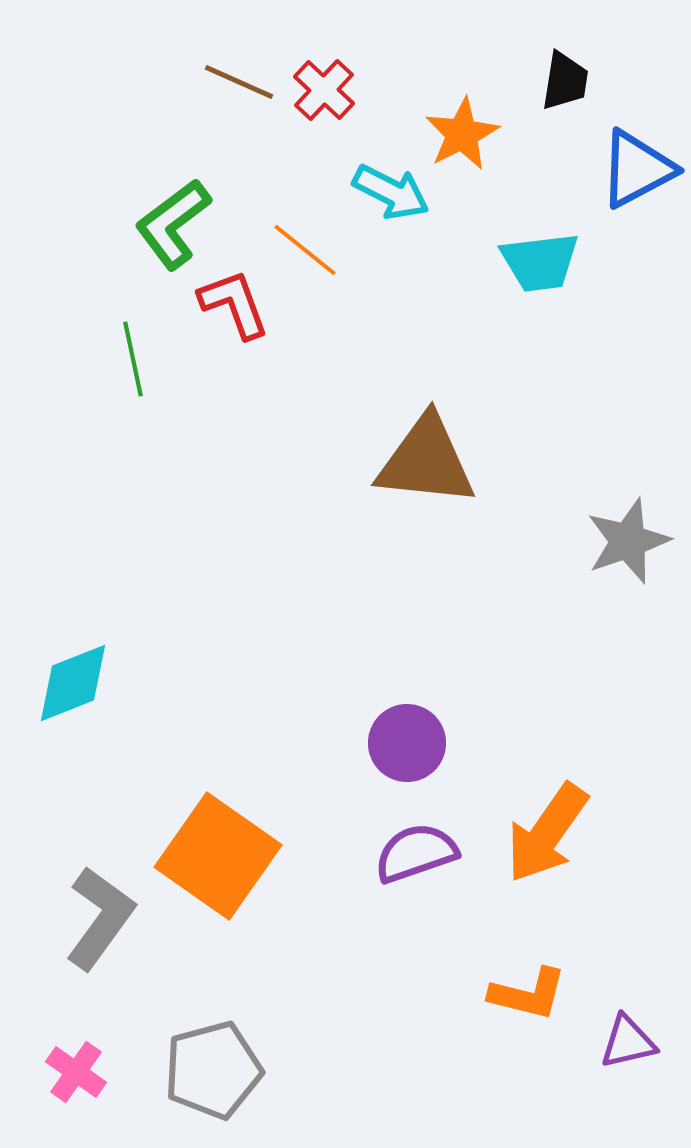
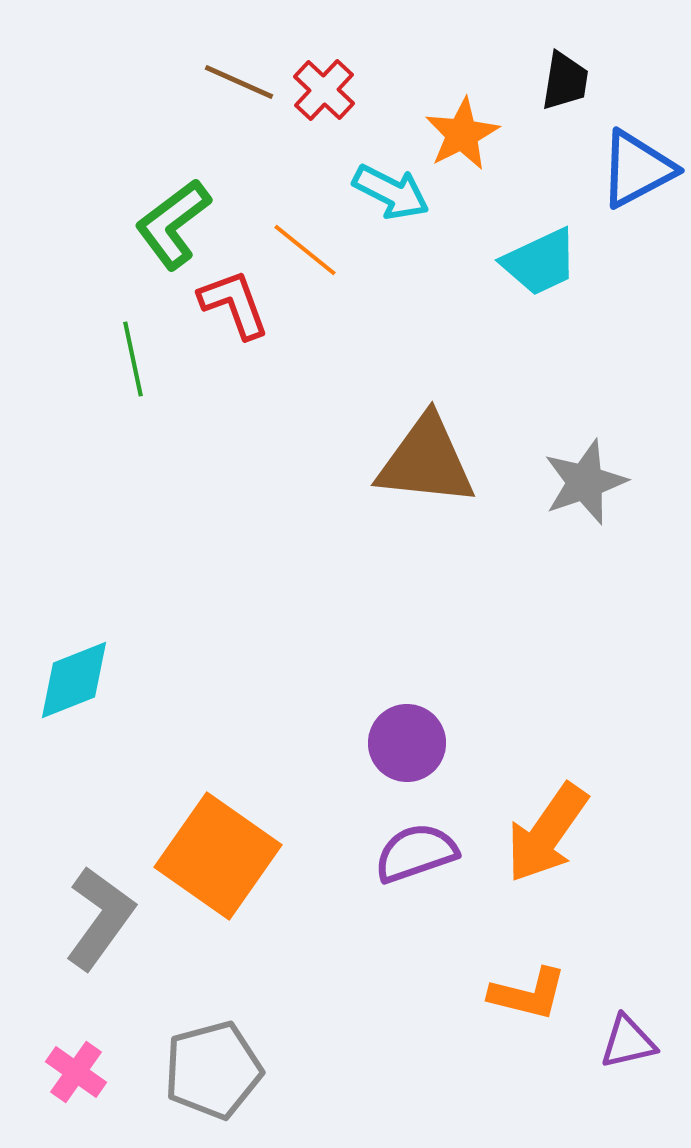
cyan trapezoid: rotated 18 degrees counterclockwise
gray star: moved 43 px left, 59 px up
cyan diamond: moved 1 px right, 3 px up
